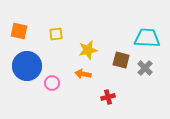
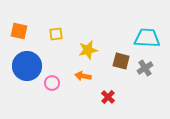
brown square: moved 1 px down
gray cross: rotated 14 degrees clockwise
orange arrow: moved 2 px down
red cross: rotated 32 degrees counterclockwise
